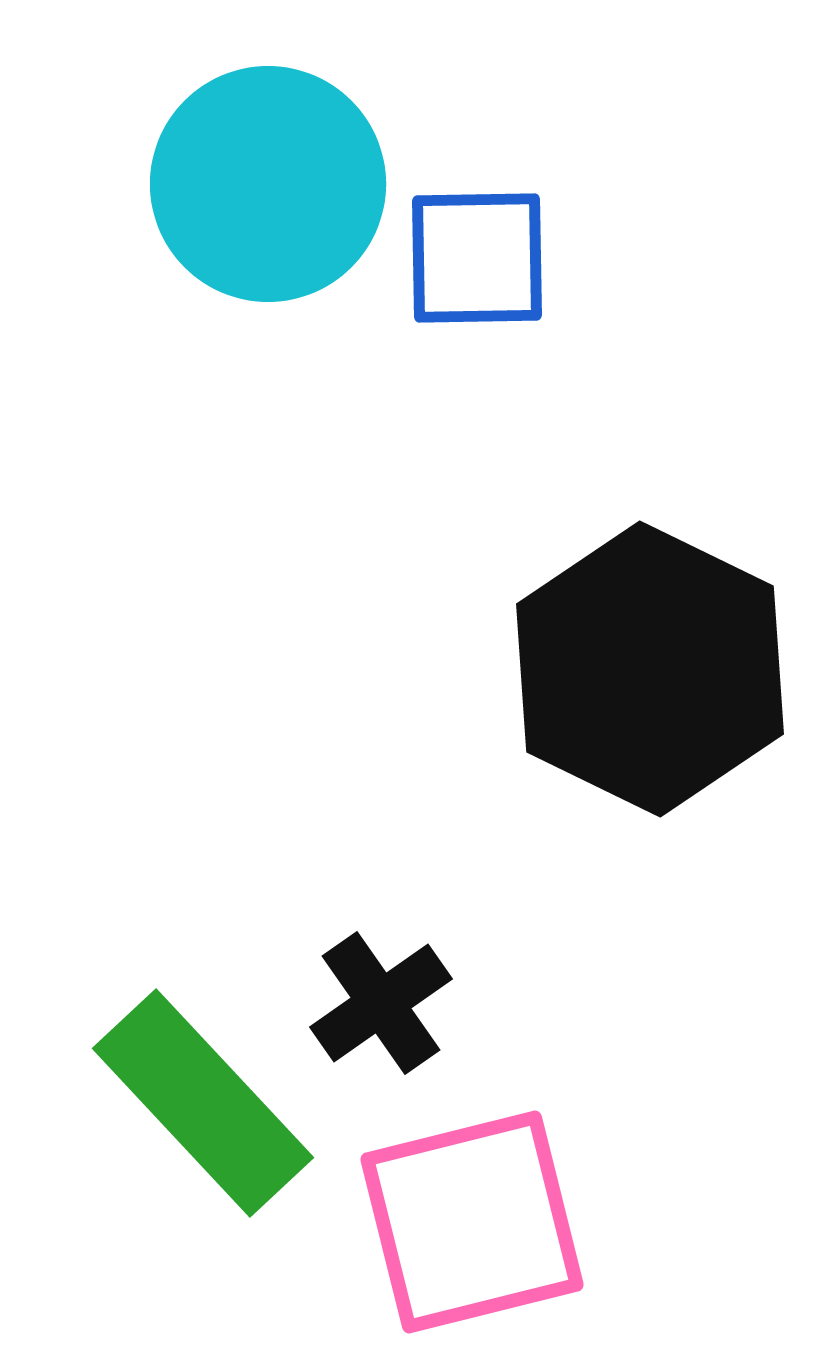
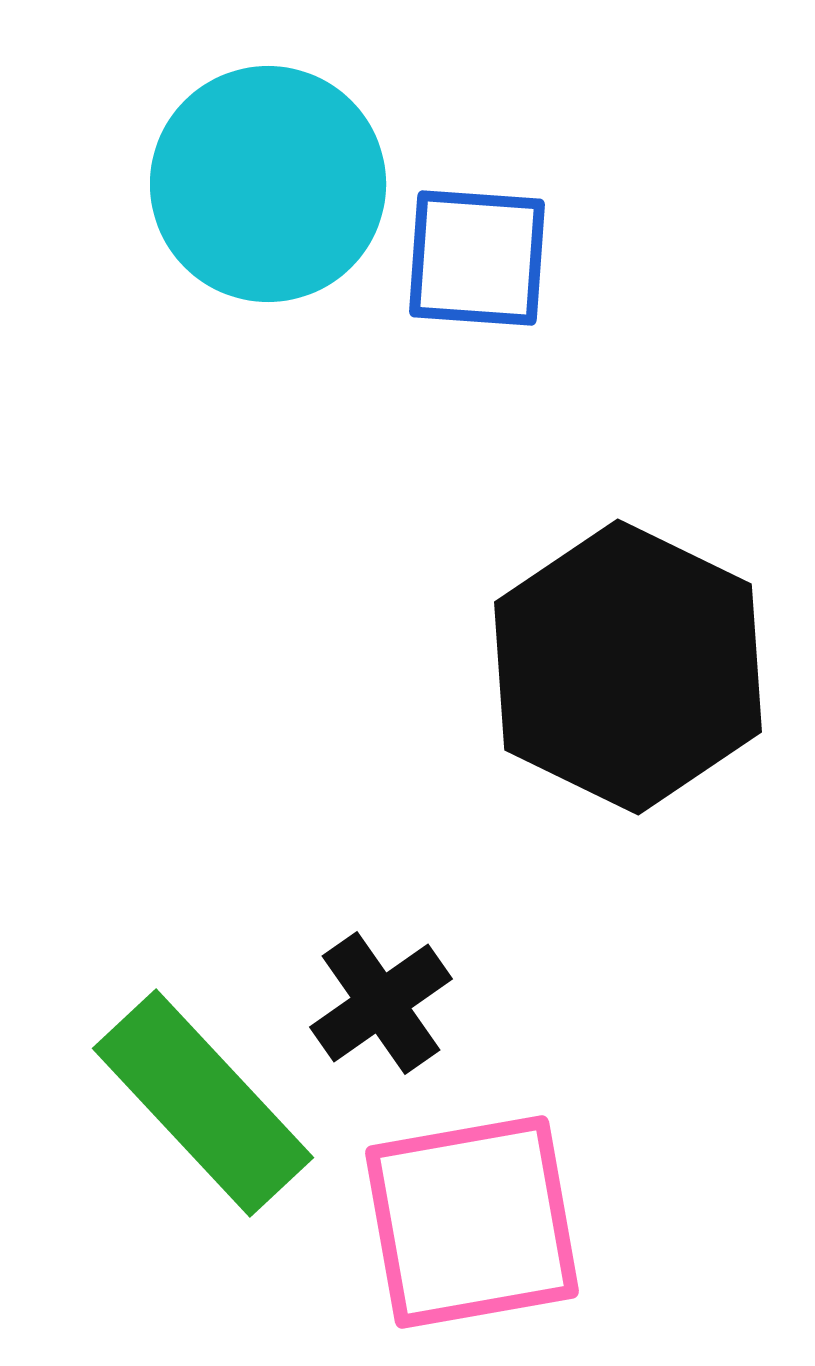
blue square: rotated 5 degrees clockwise
black hexagon: moved 22 px left, 2 px up
pink square: rotated 4 degrees clockwise
